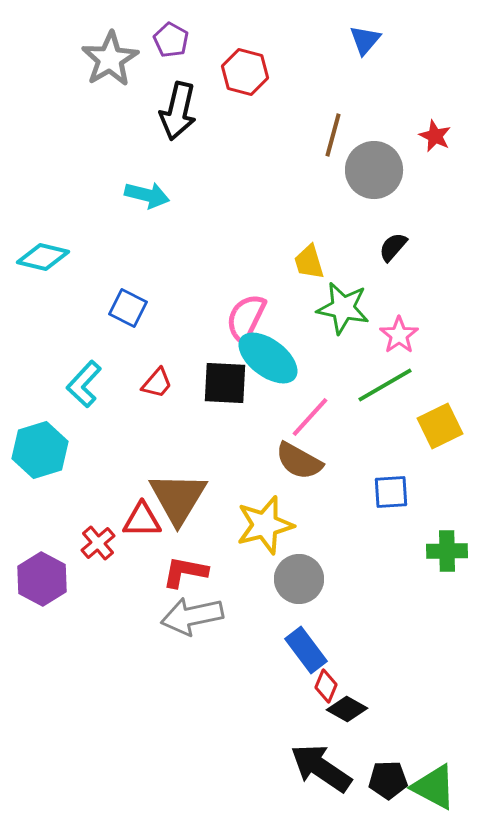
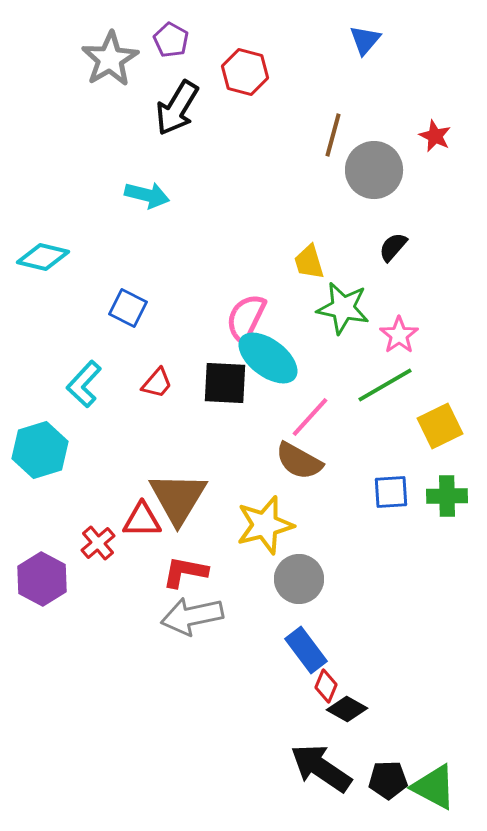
black arrow at (178, 111): moved 1 px left, 3 px up; rotated 18 degrees clockwise
green cross at (447, 551): moved 55 px up
